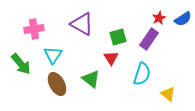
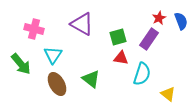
blue semicircle: moved 2 px left, 2 px down; rotated 78 degrees counterclockwise
pink cross: rotated 24 degrees clockwise
red triangle: moved 10 px right; rotated 49 degrees counterclockwise
